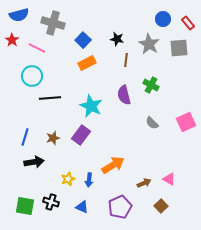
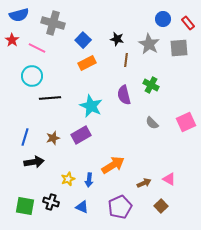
purple rectangle: rotated 24 degrees clockwise
